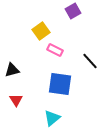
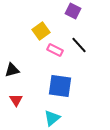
purple square: rotated 35 degrees counterclockwise
black line: moved 11 px left, 16 px up
blue square: moved 2 px down
